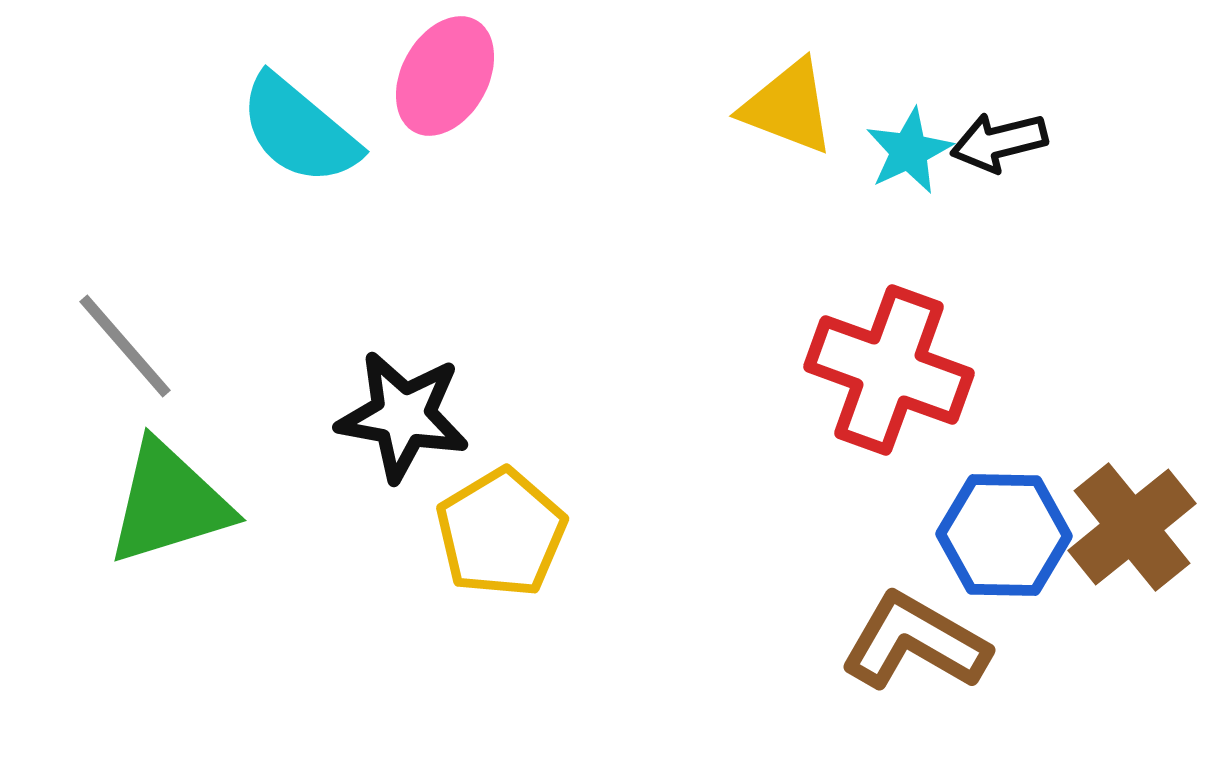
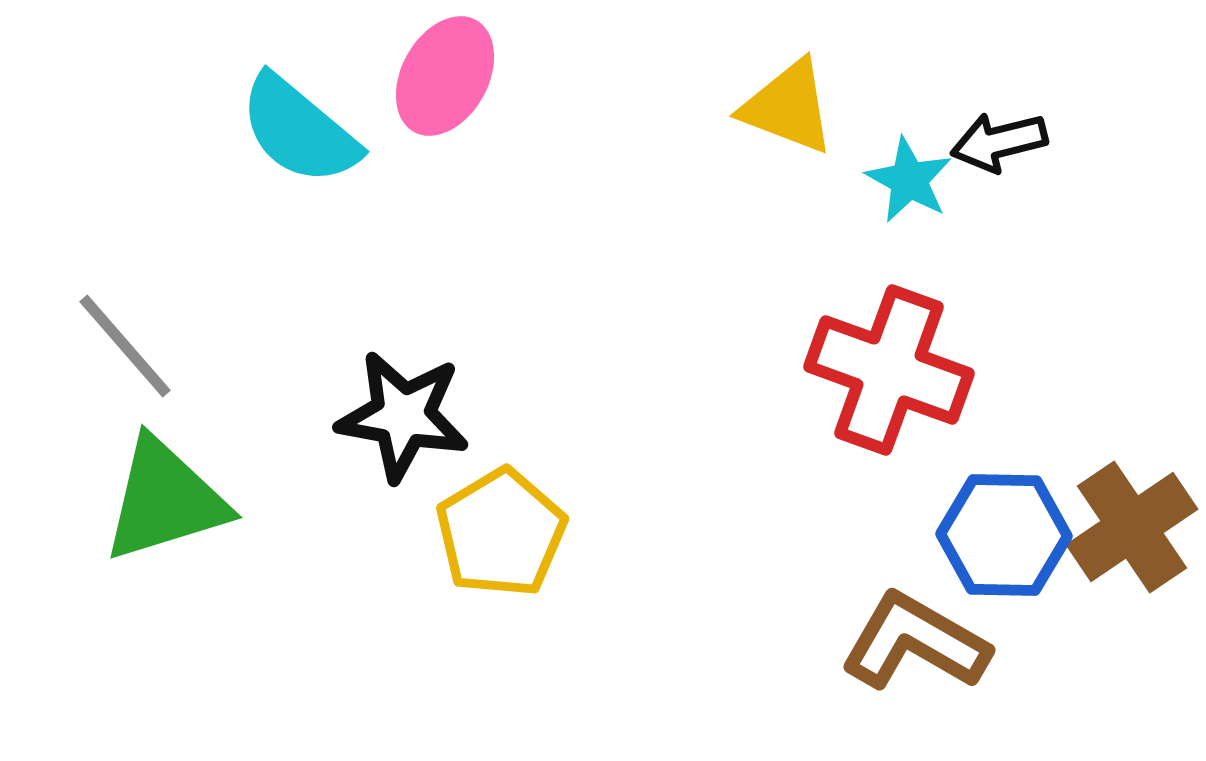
cyan star: moved 29 px down; rotated 18 degrees counterclockwise
green triangle: moved 4 px left, 3 px up
brown cross: rotated 5 degrees clockwise
